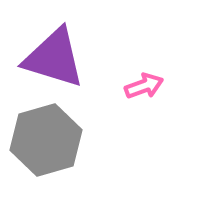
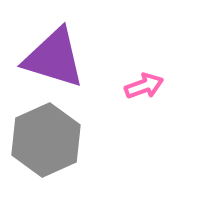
gray hexagon: rotated 8 degrees counterclockwise
